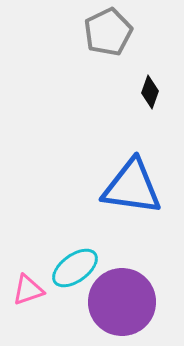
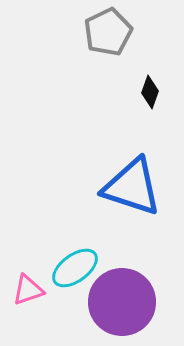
blue triangle: rotated 10 degrees clockwise
